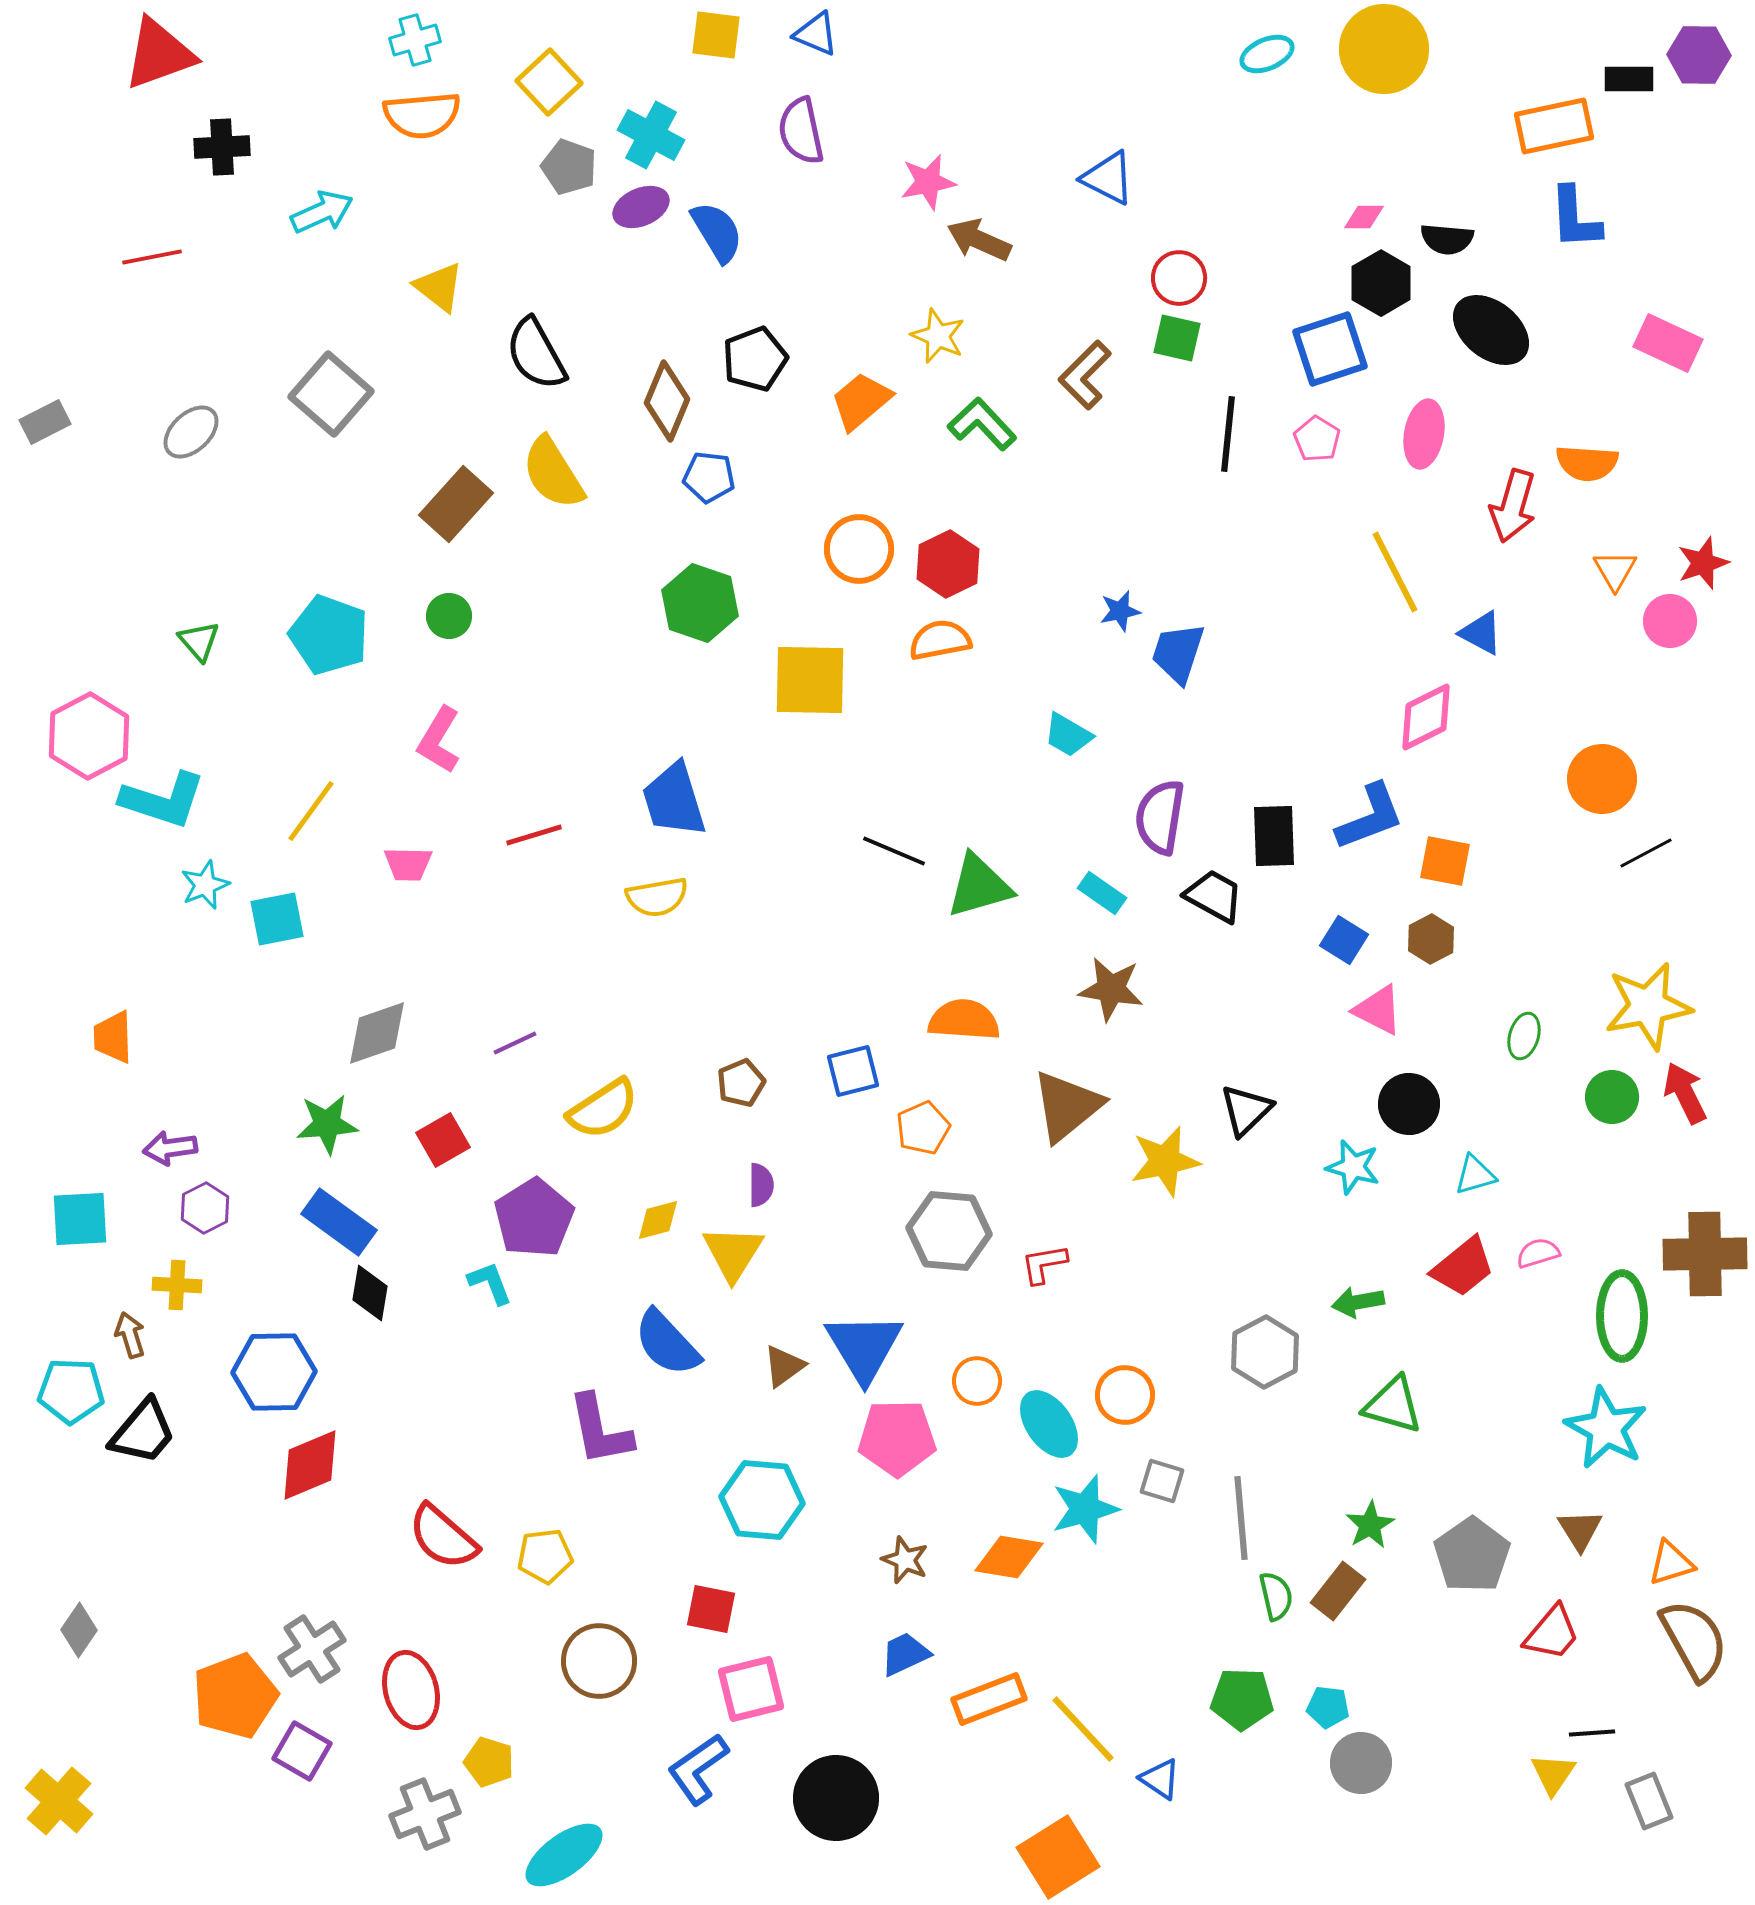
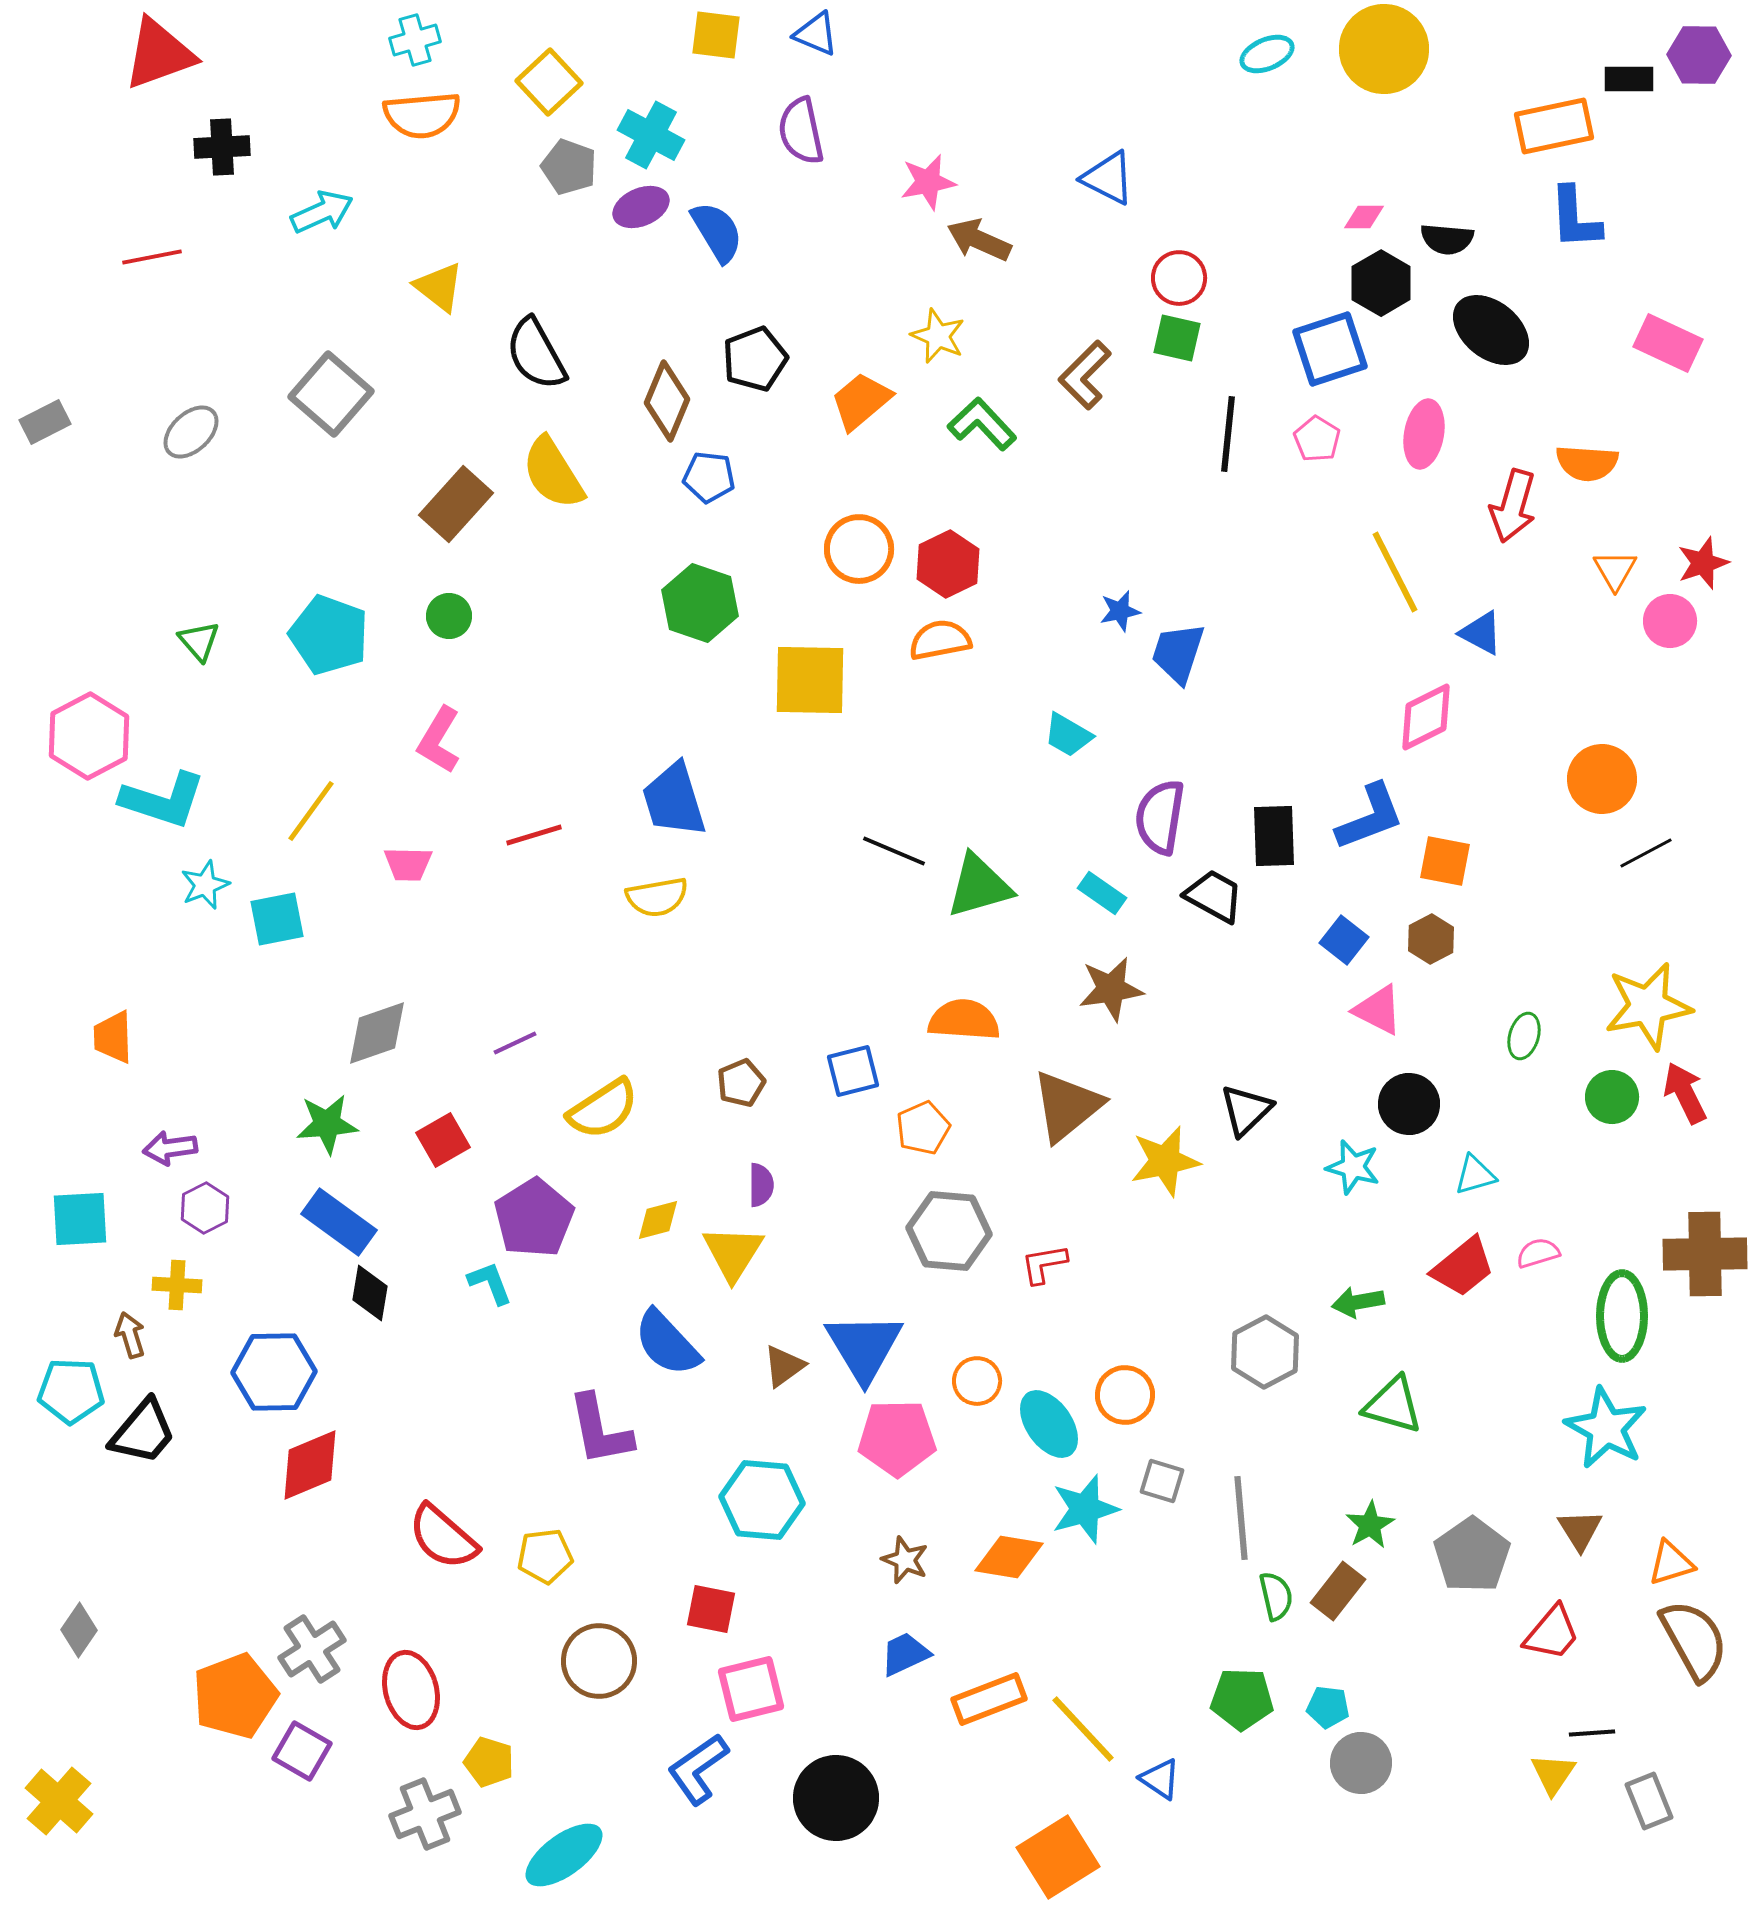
blue square at (1344, 940): rotated 6 degrees clockwise
brown star at (1111, 989): rotated 18 degrees counterclockwise
